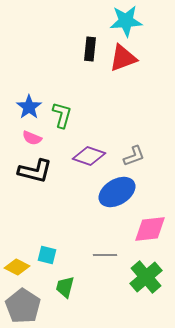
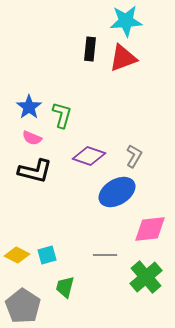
gray L-shape: rotated 40 degrees counterclockwise
cyan square: rotated 30 degrees counterclockwise
yellow diamond: moved 12 px up
